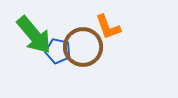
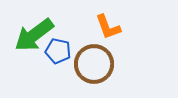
green arrow: rotated 93 degrees clockwise
brown circle: moved 11 px right, 17 px down
